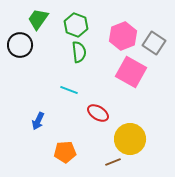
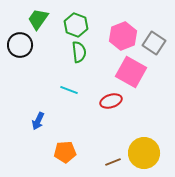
red ellipse: moved 13 px right, 12 px up; rotated 50 degrees counterclockwise
yellow circle: moved 14 px right, 14 px down
